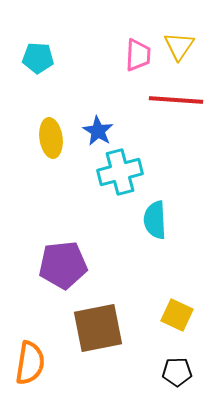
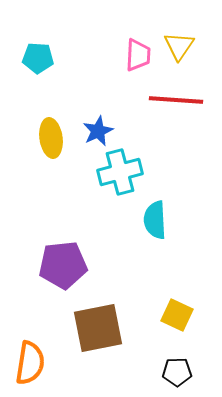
blue star: rotated 16 degrees clockwise
